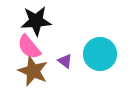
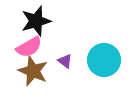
black star: rotated 12 degrees counterclockwise
pink semicircle: rotated 80 degrees counterclockwise
cyan circle: moved 4 px right, 6 px down
